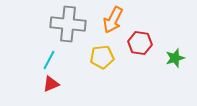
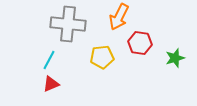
orange arrow: moved 6 px right, 3 px up
